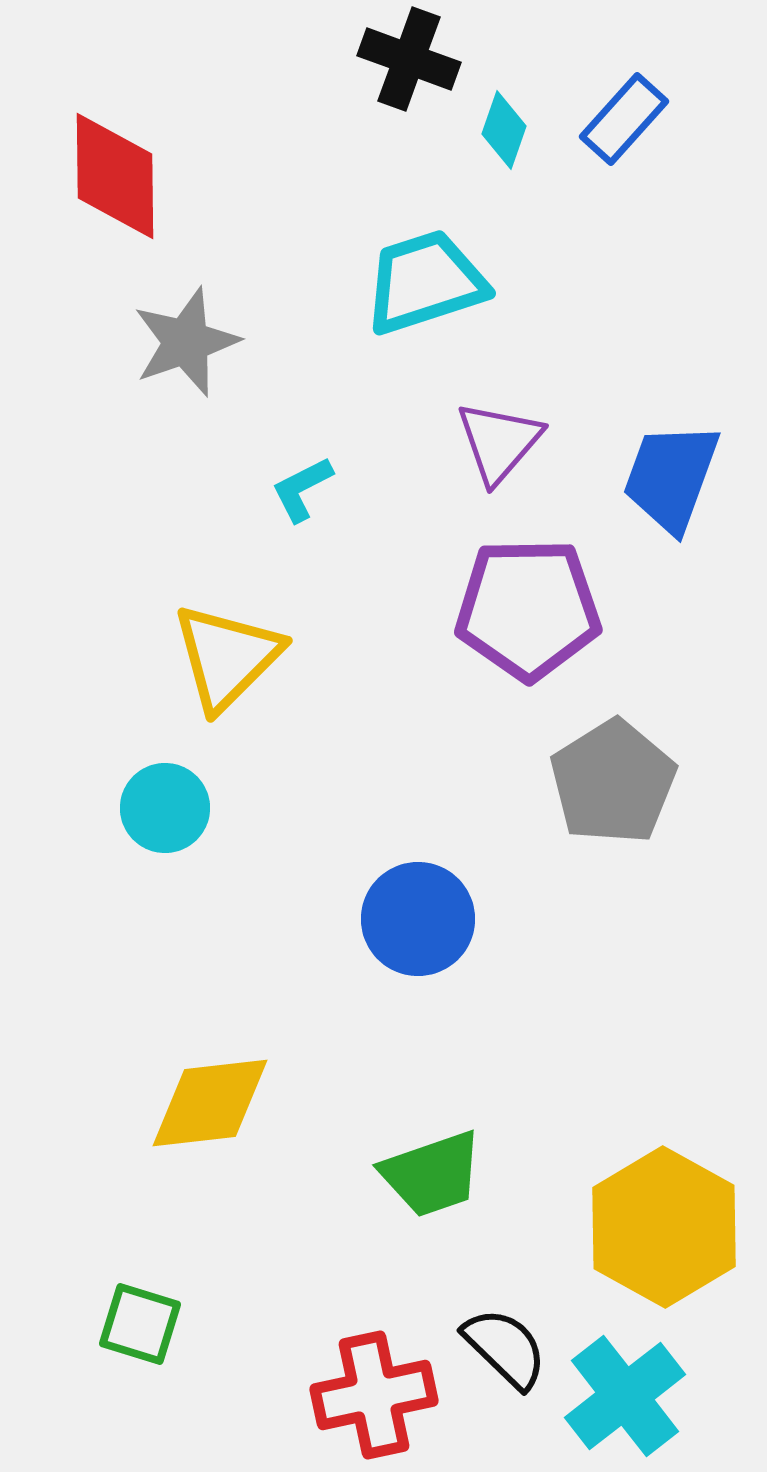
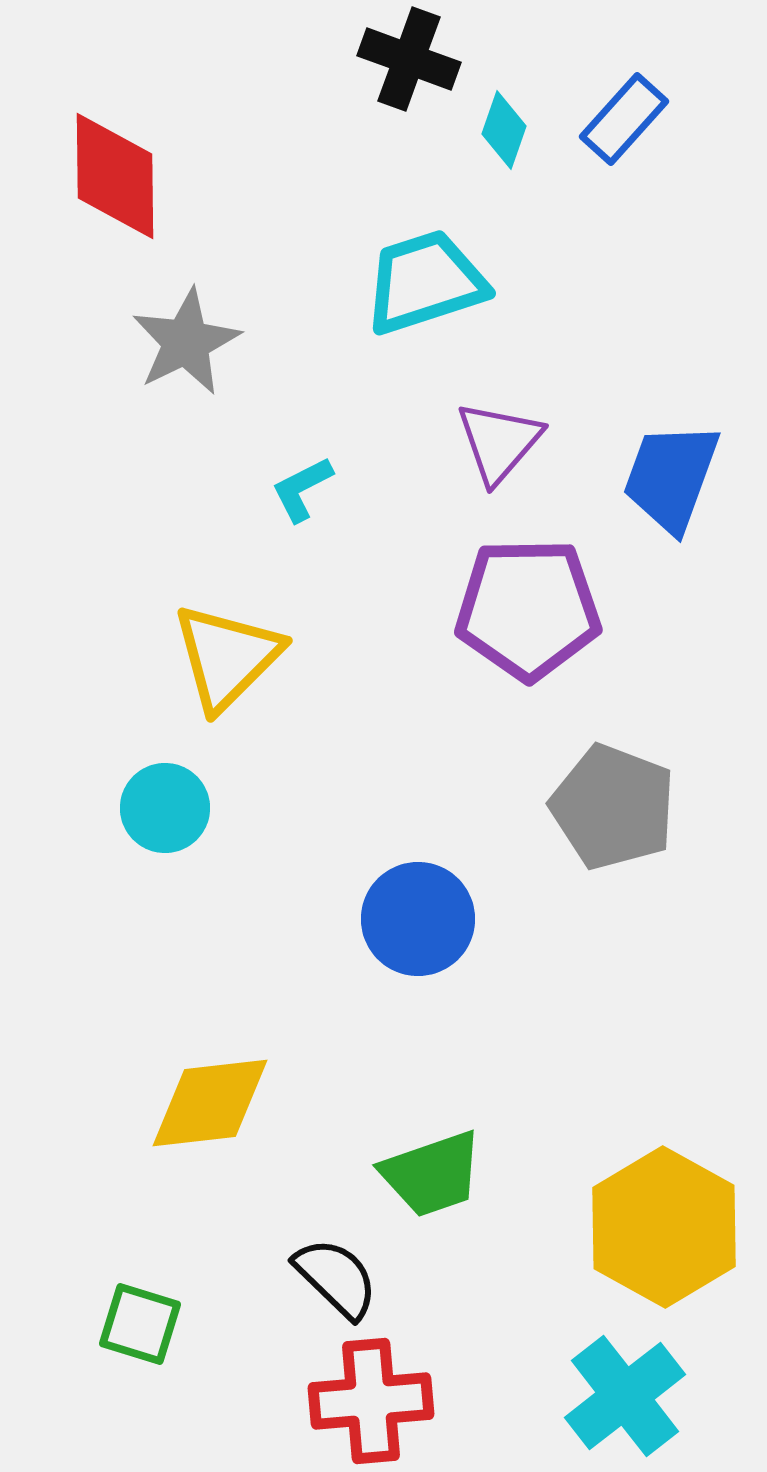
gray star: rotated 7 degrees counterclockwise
gray pentagon: moved 25 px down; rotated 19 degrees counterclockwise
black semicircle: moved 169 px left, 70 px up
red cross: moved 3 px left, 6 px down; rotated 7 degrees clockwise
